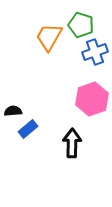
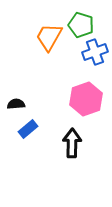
pink hexagon: moved 6 px left
black semicircle: moved 3 px right, 7 px up
